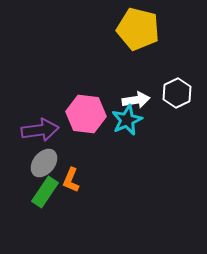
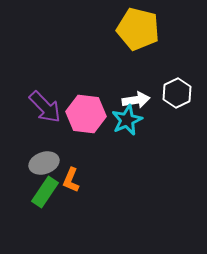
purple arrow: moved 5 px right, 23 px up; rotated 54 degrees clockwise
gray ellipse: rotated 32 degrees clockwise
